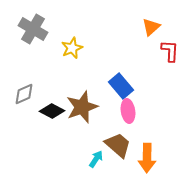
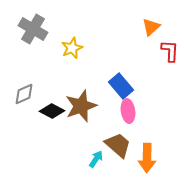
brown star: moved 1 px left, 1 px up
